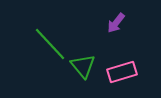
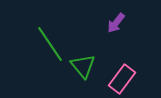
green line: rotated 9 degrees clockwise
pink rectangle: moved 7 px down; rotated 36 degrees counterclockwise
